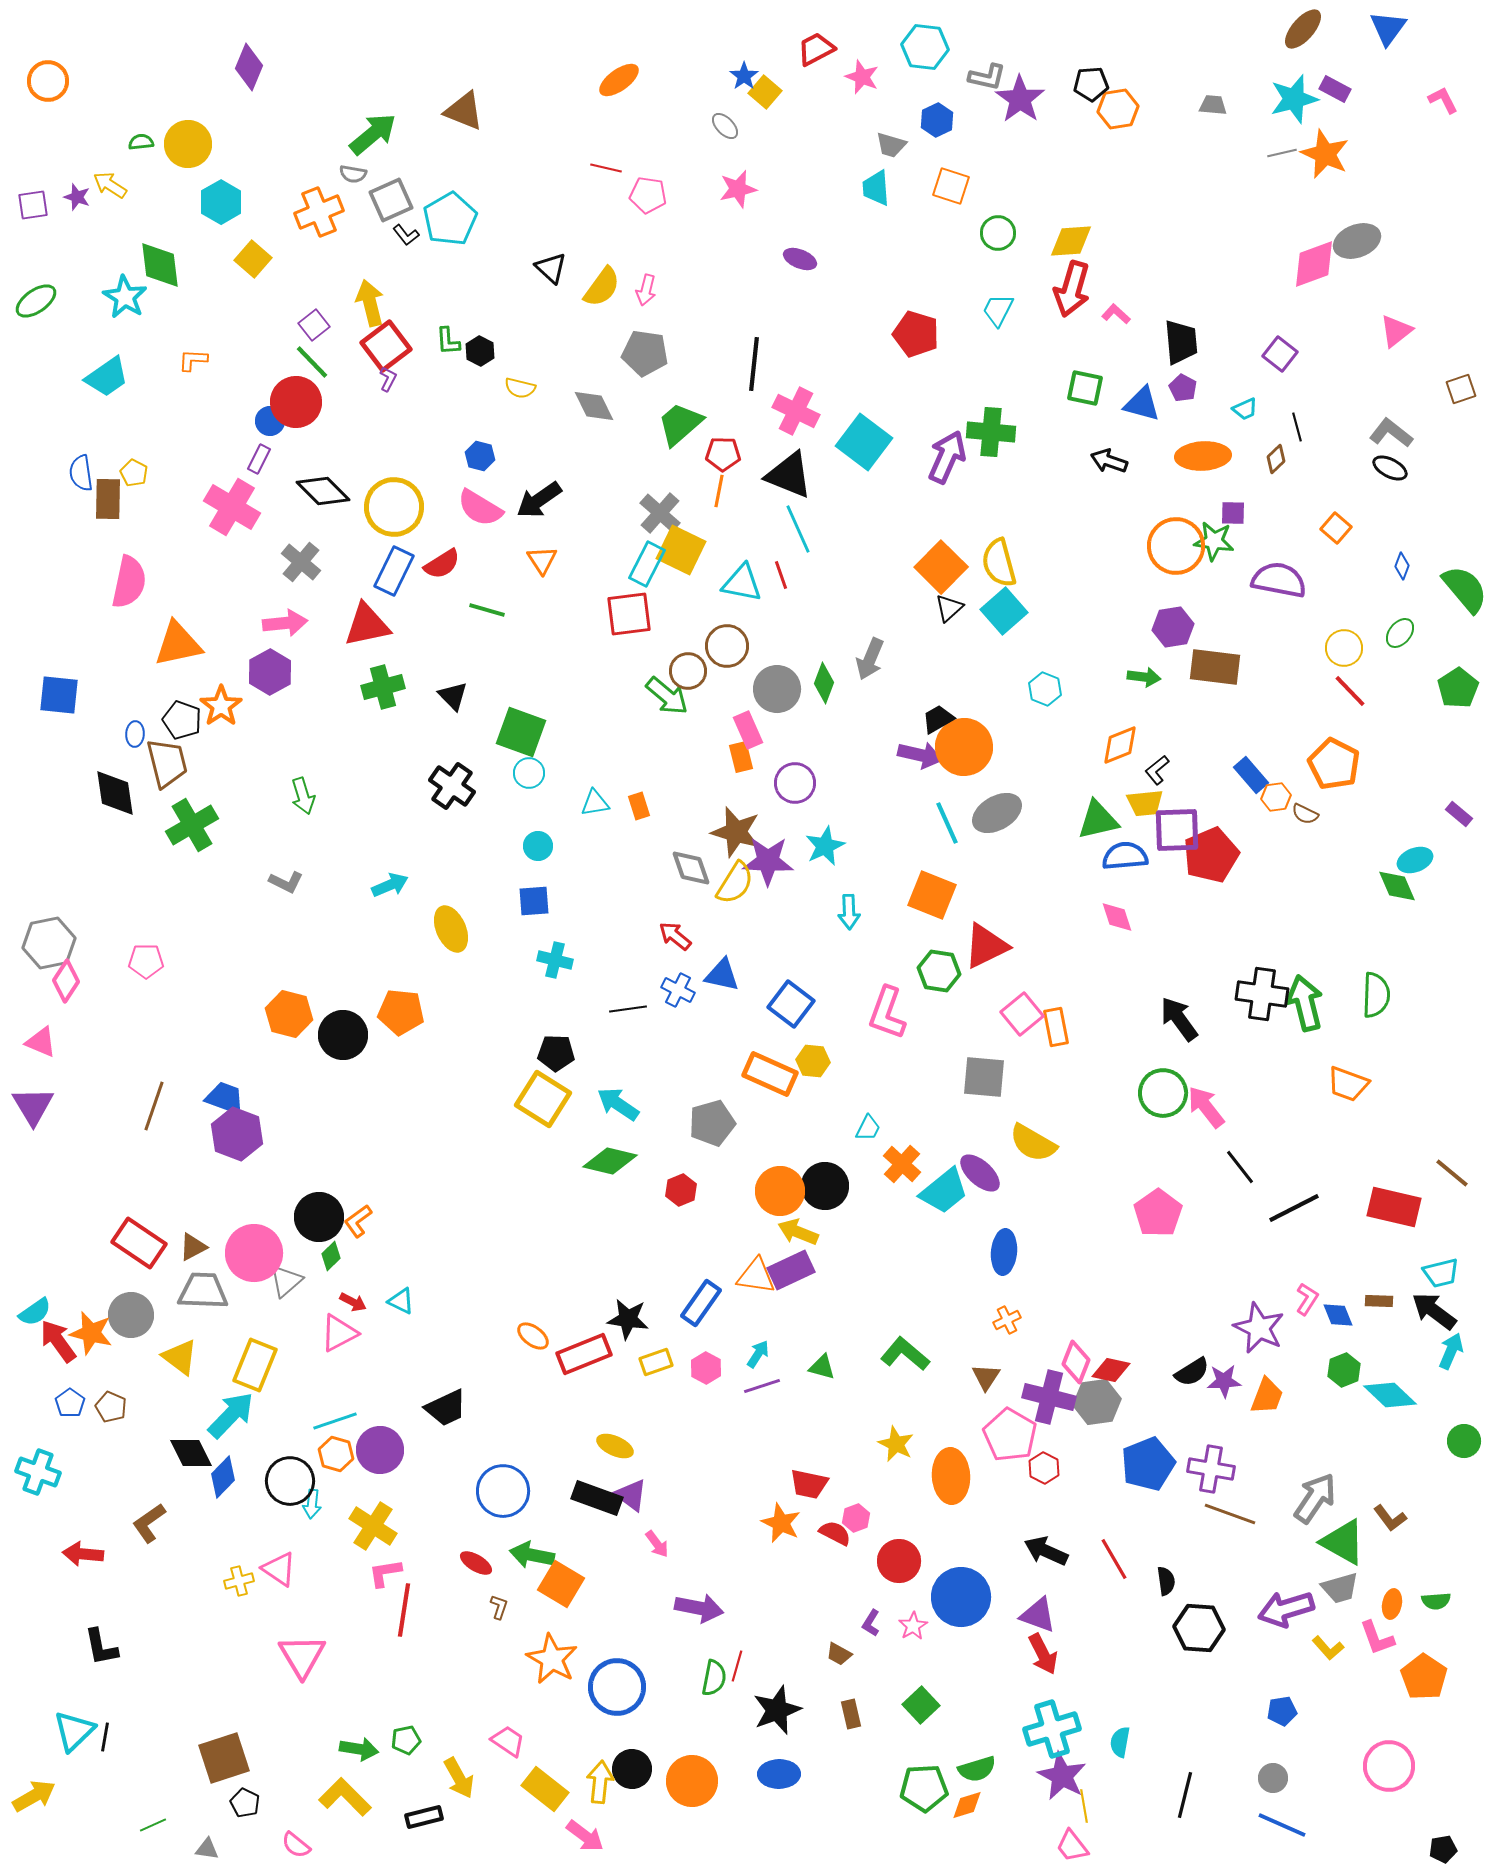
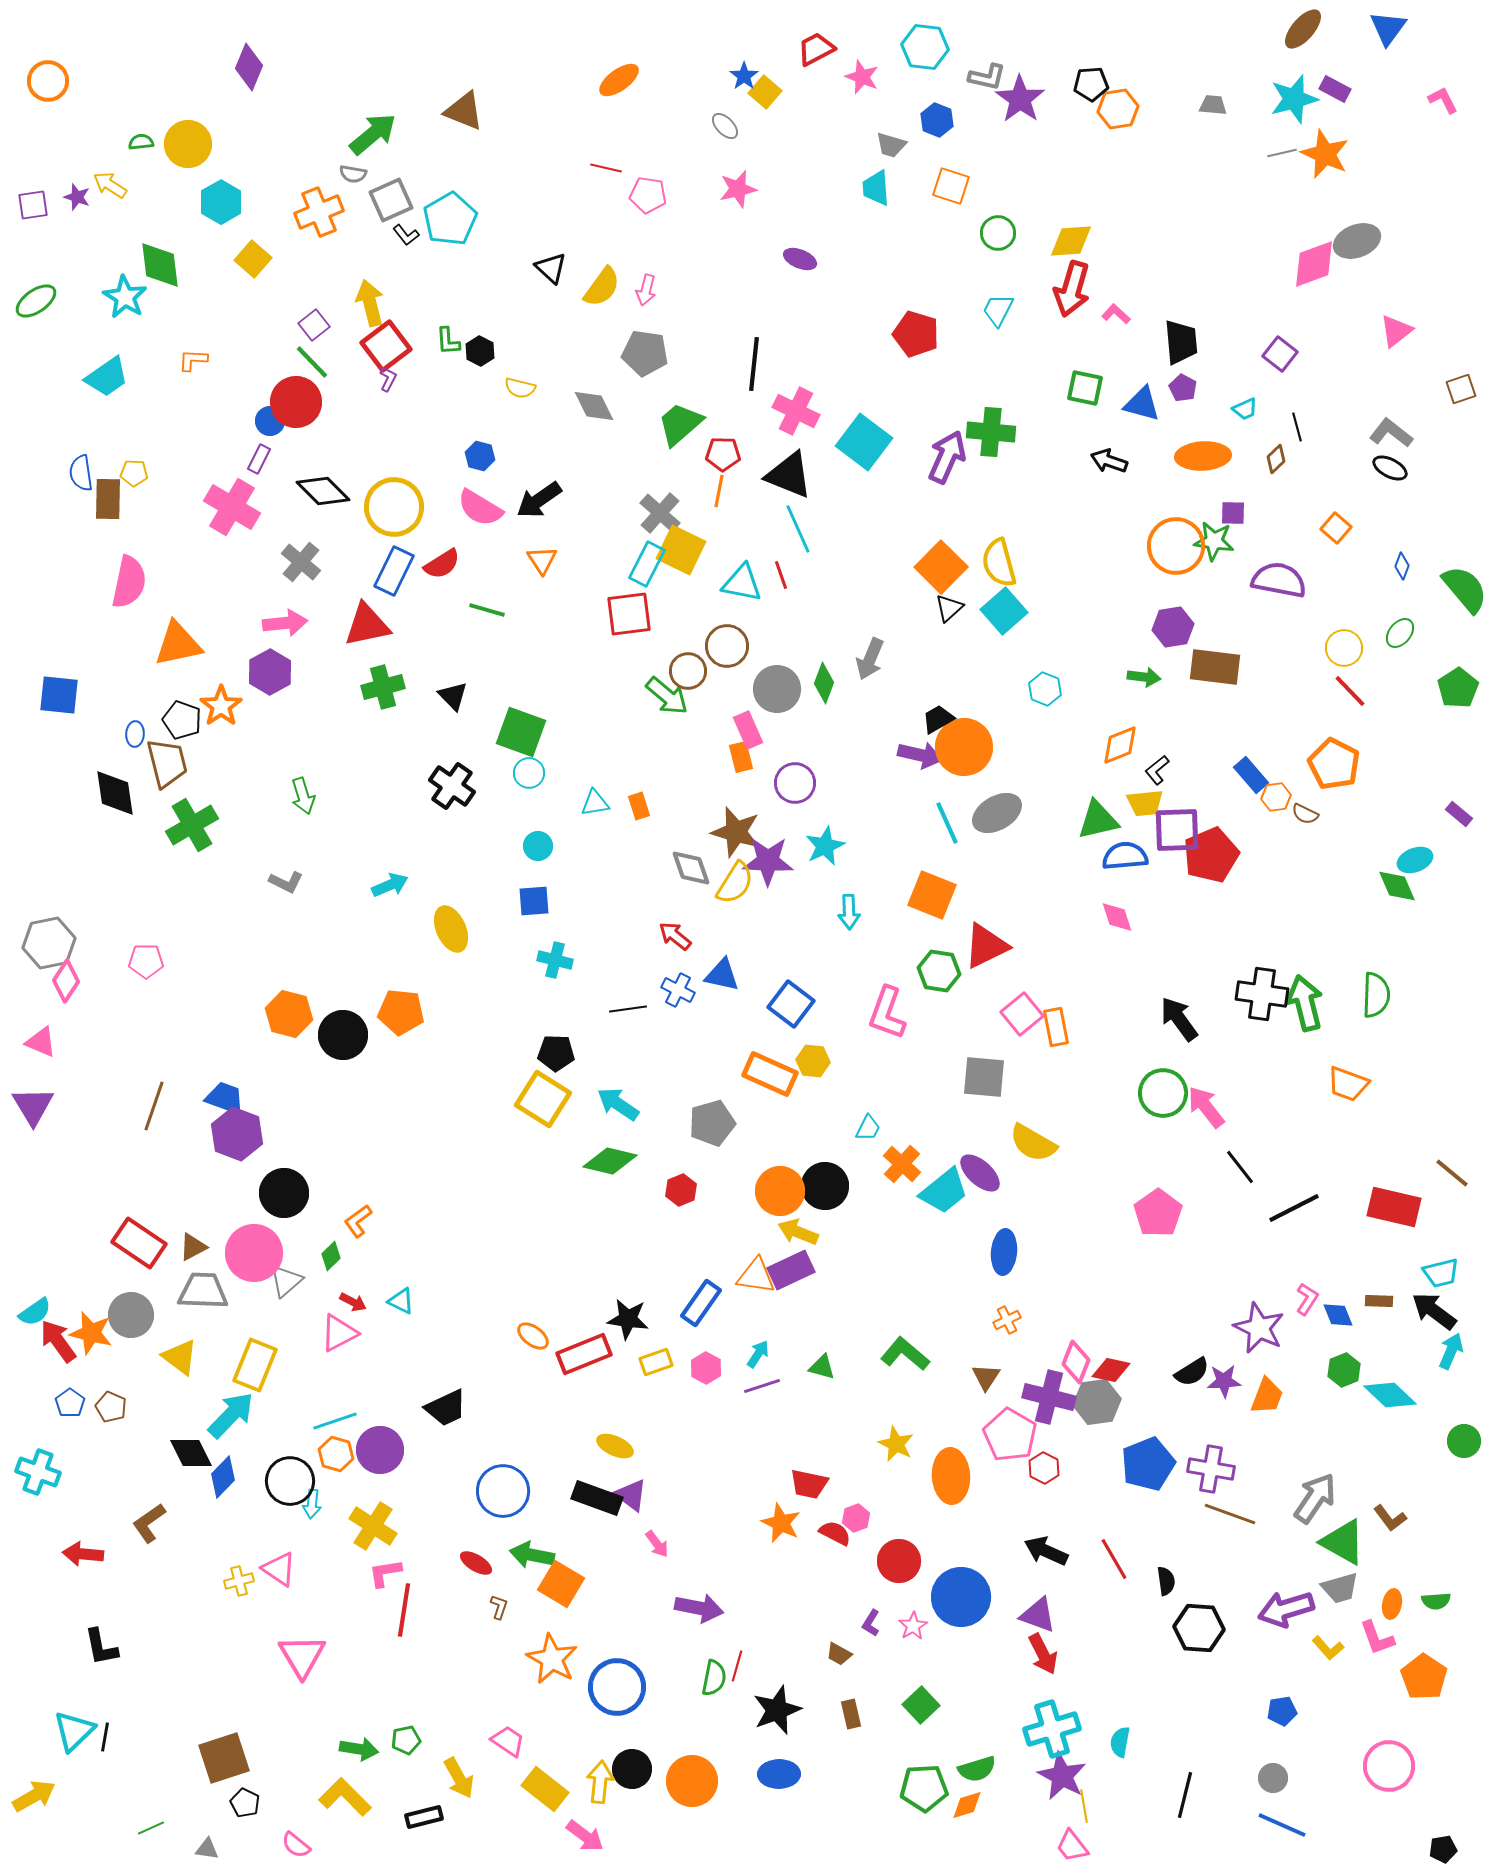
blue hexagon at (937, 120): rotated 12 degrees counterclockwise
yellow pentagon at (134, 473): rotated 24 degrees counterclockwise
black circle at (319, 1217): moved 35 px left, 24 px up
green line at (153, 1825): moved 2 px left, 3 px down
